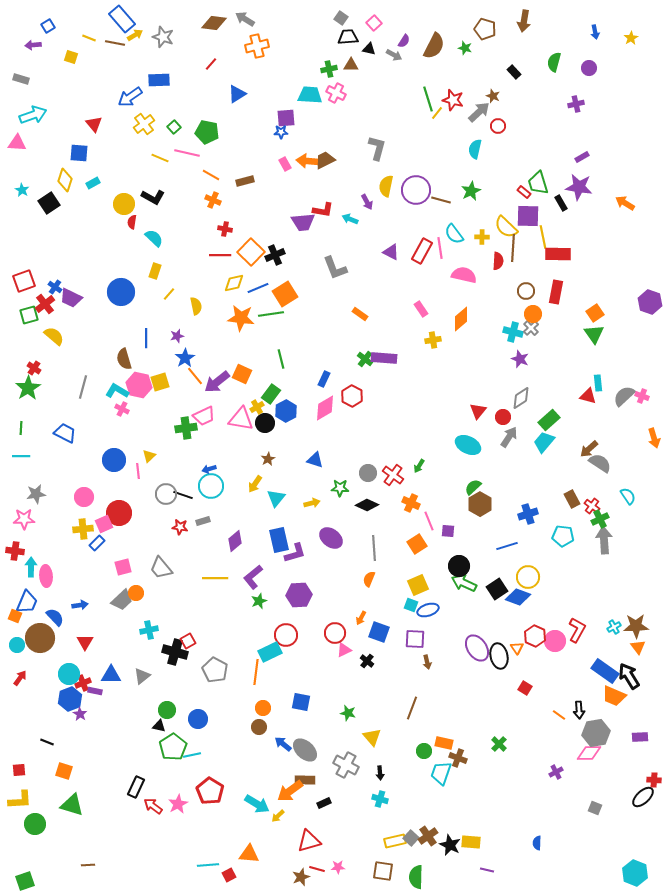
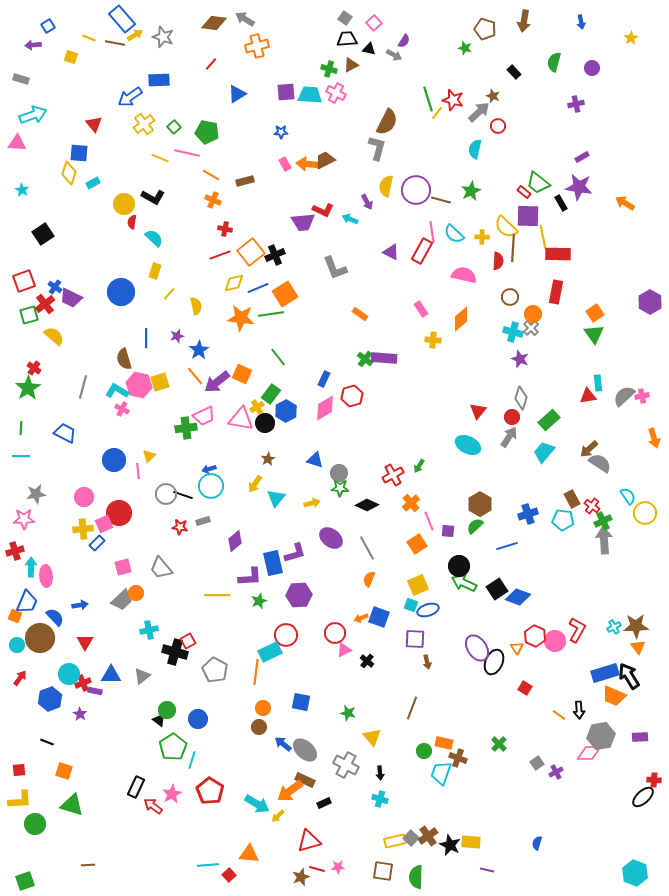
gray square at (341, 18): moved 4 px right
blue arrow at (595, 32): moved 14 px left, 10 px up
black trapezoid at (348, 37): moved 1 px left, 2 px down
brown semicircle at (434, 46): moved 47 px left, 76 px down
brown triangle at (351, 65): rotated 28 degrees counterclockwise
purple circle at (589, 68): moved 3 px right
green cross at (329, 69): rotated 28 degrees clockwise
purple square at (286, 118): moved 26 px up
orange arrow at (308, 161): moved 3 px down
yellow diamond at (65, 180): moved 4 px right, 7 px up
green trapezoid at (538, 183): rotated 35 degrees counterclockwise
black square at (49, 203): moved 6 px left, 31 px down
red L-shape at (323, 210): rotated 15 degrees clockwise
cyan semicircle at (454, 234): rotated 10 degrees counterclockwise
pink line at (440, 248): moved 8 px left, 16 px up
orange square at (251, 252): rotated 8 degrees clockwise
red line at (220, 255): rotated 20 degrees counterclockwise
brown circle at (526, 291): moved 16 px left, 6 px down
purple hexagon at (650, 302): rotated 10 degrees clockwise
yellow cross at (433, 340): rotated 14 degrees clockwise
blue star at (185, 358): moved 14 px right, 8 px up
green line at (281, 359): moved 3 px left, 2 px up; rotated 24 degrees counterclockwise
red hexagon at (352, 396): rotated 15 degrees clockwise
red triangle at (588, 396): rotated 24 degrees counterclockwise
pink cross at (642, 396): rotated 32 degrees counterclockwise
gray diamond at (521, 398): rotated 40 degrees counterclockwise
red circle at (503, 417): moved 9 px right
cyan trapezoid at (544, 442): moved 10 px down
gray circle at (368, 473): moved 29 px left
red cross at (393, 475): rotated 25 degrees clockwise
green semicircle at (473, 487): moved 2 px right, 39 px down
orange cross at (411, 503): rotated 24 degrees clockwise
green cross at (600, 519): moved 3 px right, 2 px down
cyan pentagon at (563, 536): moved 16 px up
blue rectangle at (279, 540): moved 6 px left, 23 px down
gray line at (374, 548): moved 7 px left; rotated 25 degrees counterclockwise
red cross at (15, 551): rotated 24 degrees counterclockwise
purple L-shape at (253, 577): moved 3 px left; rotated 145 degrees counterclockwise
yellow circle at (528, 577): moved 117 px right, 64 px up
yellow line at (215, 578): moved 2 px right, 17 px down
orange arrow at (361, 618): rotated 40 degrees clockwise
blue square at (379, 632): moved 15 px up
black ellipse at (499, 656): moved 5 px left, 6 px down; rotated 35 degrees clockwise
blue rectangle at (605, 671): moved 2 px down; rotated 52 degrees counterclockwise
blue hexagon at (70, 699): moved 20 px left
black triangle at (159, 726): moved 6 px up; rotated 24 degrees clockwise
gray hexagon at (596, 733): moved 5 px right, 3 px down
cyan line at (192, 755): moved 5 px down; rotated 60 degrees counterclockwise
brown rectangle at (305, 780): rotated 24 degrees clockwise
pink star at (178, 804): moved 6 px left, 10 px up
gray square at (595, 808): moved 58 px left, 45 px up; rotated 32 degrees clockwise
blue semicircle at (537, 843): rotated 16 degrees clockwise
red square at (229, 875): rotated 16 degrees counterclockwise
